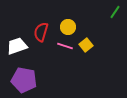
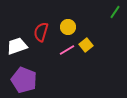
pink line: moved 2 px right, 4 px down; rotated 49 degrees counterclockwise
purple pentagon: rotated 10 degrees clockwise
